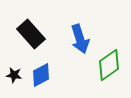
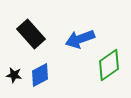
blue arrow: rotated 88 degrees clockwise
blue diamond: moved 1 px left
